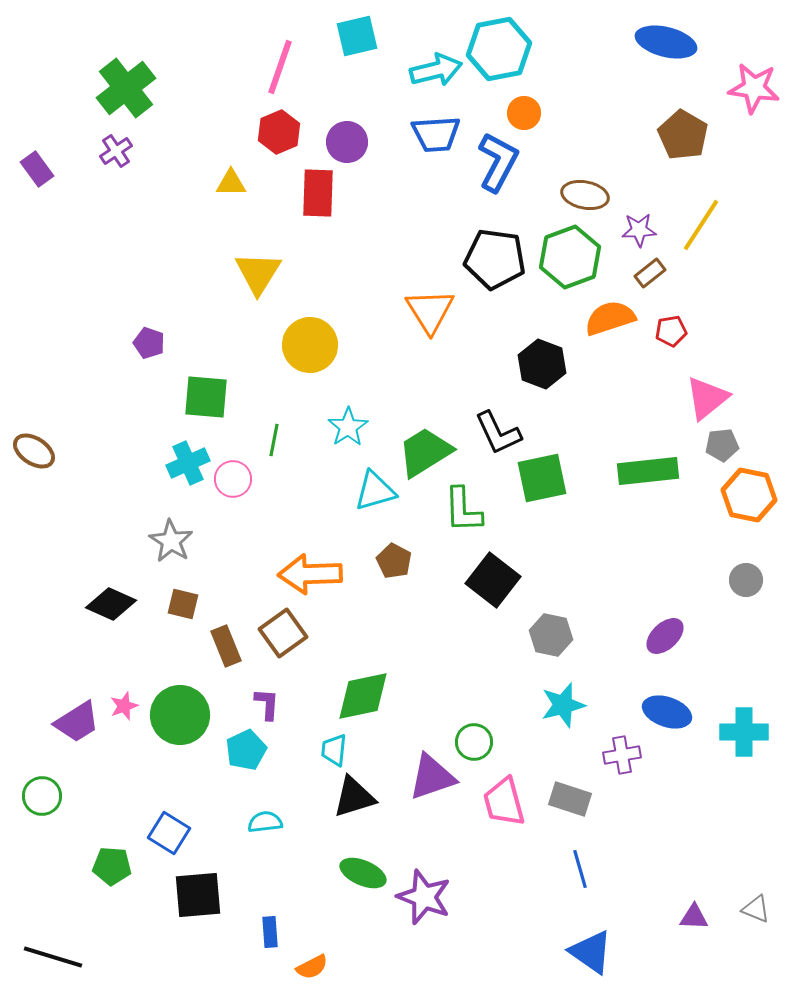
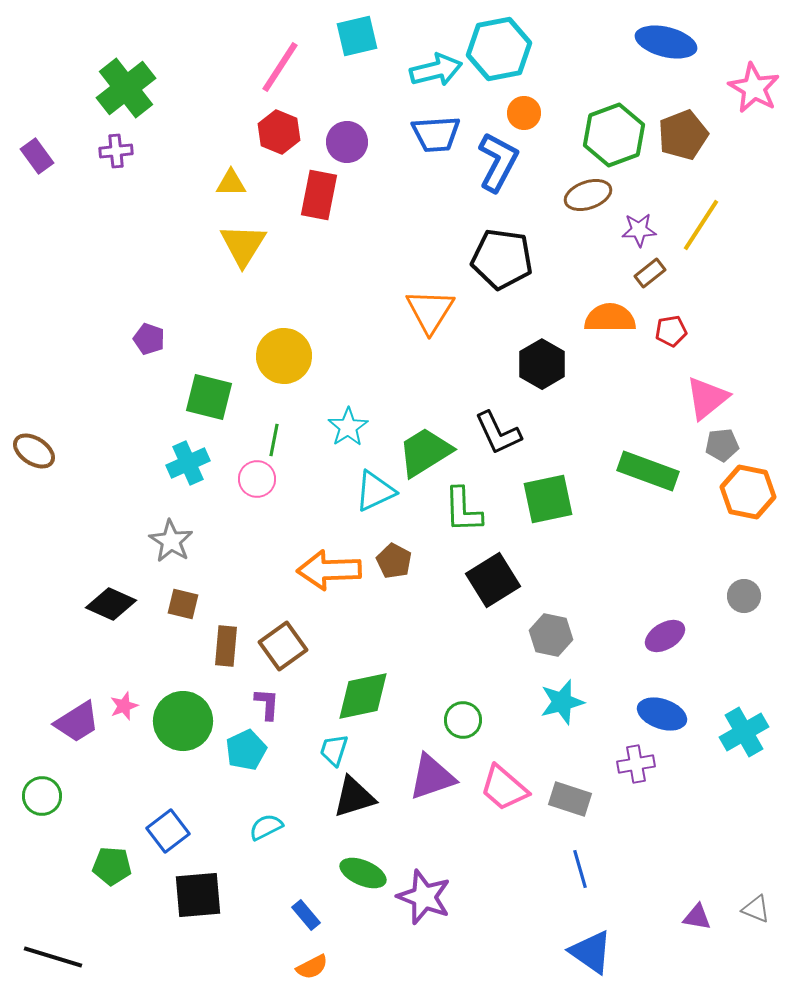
pink line at (280, 67): rotated 14 degrees clockwise
pink star at (754, 88): rotated 21 degrees clockwise
red hexagon at (279, 132): rotated 15 degrees counterclockwise
brown pentagon at (683, 135): rotated 21 degrees clockwise
purple cross at (116, 151): rotated 28 degrees clockwise
purple rectangle at (37, 169): moved 13 px up
red rectangle at (318, 193): moved 1 px right, 2 px down; rotated 9 degrees clockwise
brown ellipse at (585, 195): moved 3 px right; rotated 30 degrees counterclockwise
green hexagon at (570, 257): moved 44 px right, 122 px up
black pentagon at (495, 259): moved 7 px right
yellow triangle at (258, 273): moved 15 px left, 28 px up
orange triangle at (430, 311): rotated 4 degrees clockwise
orange semicircle at (610, 318): rotated 18 degrees clockwise
purple pentagon at (149, 343): moved 4 px up
yellow circle at (310, 345): moved 26 px left, 11 px down
black hexagon at (542, 364): rotated 9 degrees clockwise
green square at (206, 397): moved 3 px right; rotated 9 degrees clockwise
green rectangle at (648, 471): rotated 26 degrees clockwise
green square at (542, 478): moved 6 px right, 21 px down
pink circle at (233, 479): moved 24 px right
cyan triangle at (375, 491): rotated 9 degrees counterclockwise
orange hexagon at (749, 495): moved 1 px left, 3 px up
orange arrow at (310, 574): moved 19 px right, 4 px up
black square at (493, 580): rotated 20 degrees clockwise
gray circle at (746, 580): moved 2 px left, 16 px down
brown square at (283, 633): moved 13 px down
purple ellipse at (665, 636): rotated 12 degrees clockwise
brown rectangle at (226, 646): rotated 27 degrees clockwise
cyan star at (563, 705): moved 1 px left, 3 px up
blue ellipse at (667, 712): moved 5 px left, 2 px down
green circle at (180, 715): moved 3 px right, 6 px down
cyan cross at (744, 732): rotated 30 degrees counterclockwise
green circle at (474, 742): moved 11 px left, 22 px up
cyan trapezoid at (334, 750): rotated 12 degrees clockwise
purple cross at (622, 755): moved 14 px right, 9 px down
pink trapezoid at (504, 802): moved 14 px up; rotated 34 degrees counterclockwise
cyan semicircle at (265, 822): moved 1 px right, 5 px down; rotated 20 degrees counterclockwise
blue square at (169, 833): moved 1 px left, 2 px up; rotated 21 degrees clockwise
purple triangle at (694, 917): moved 3 px right; rotated 8 degrees clockwise
blue rectangle at (270, 932): moved 36 px right, 17 px up; rotated 36 degrees counterclockwise
